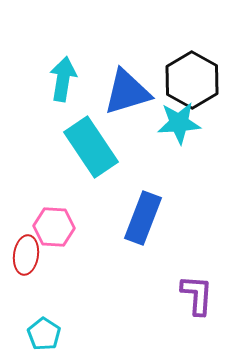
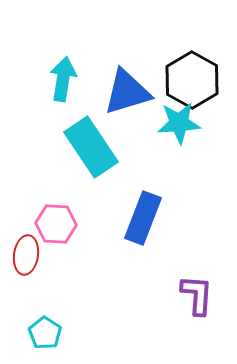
pink hexagon: moved 2 px right, 3 px up
cyan pentagon: moved 1 px right, 1 px up
